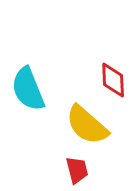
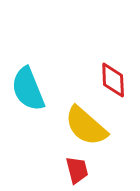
yellow semicircle: moved 1 px left, 1 px down
